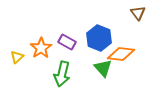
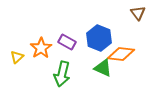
green triangle: rotated 24 degrees counterclockwise
